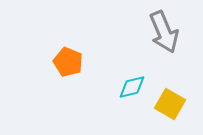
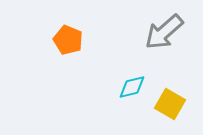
gray arrow: rotated 72 degrees clockwise
orange pentagon: moved 22 px up
